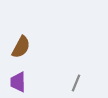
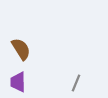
brown semicircle: moved 2 px down; rotated 60 degrees counterclockwise
